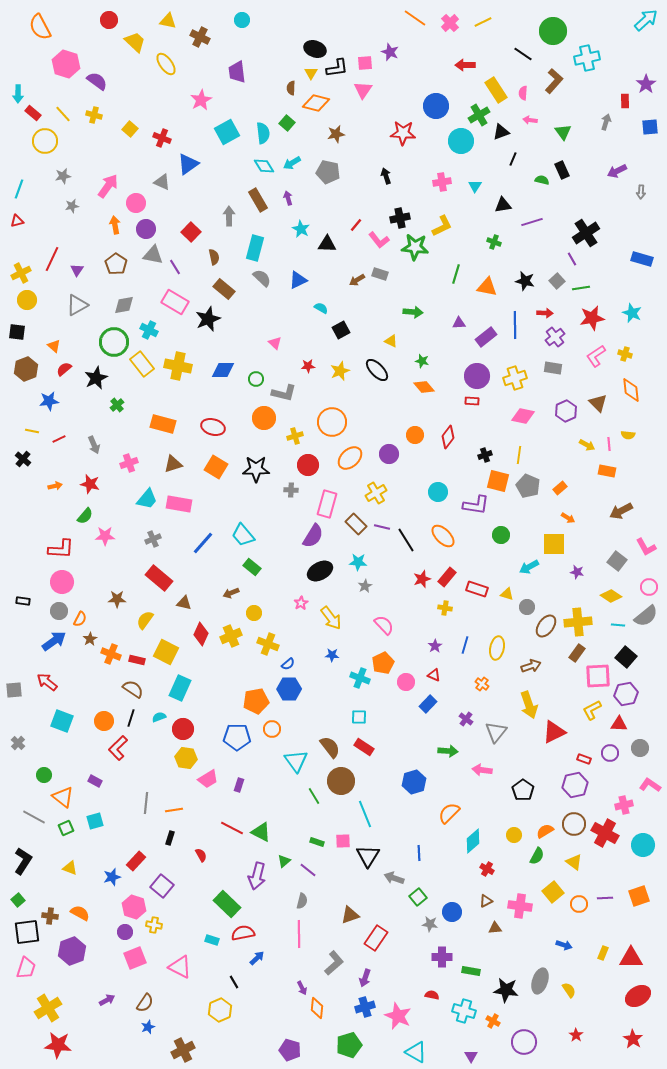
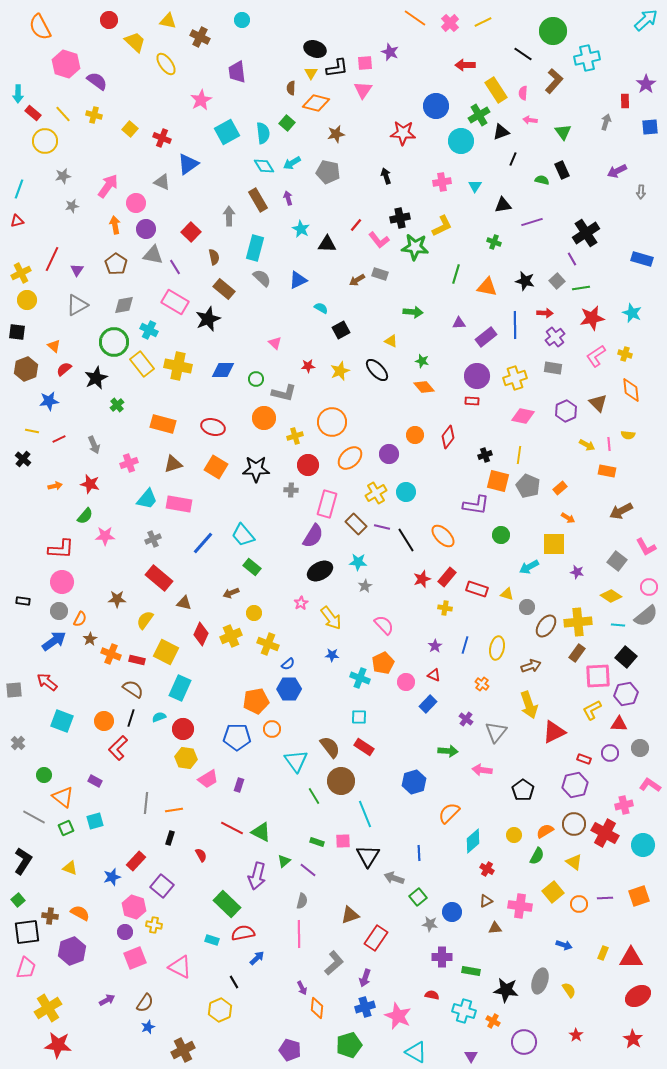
cyan circle at (438, 492): moved 32 px left
